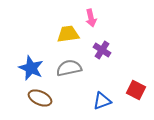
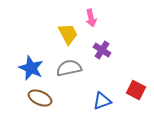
yellow trapezoid: rotated 70 degrees clockwise
